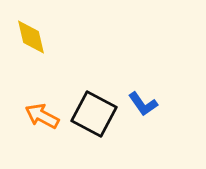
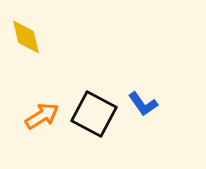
yellow diamond: moved 5 px left
orange arrow: rotated 120 degrees clockwise
